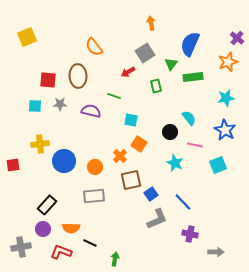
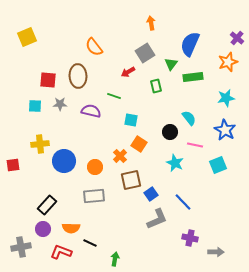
purple cross at (190, 234): moved 4 px down
